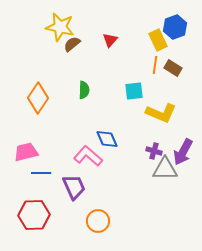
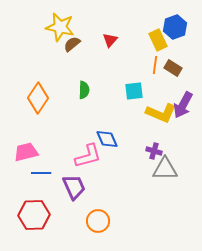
purple arrow: moved 47 px up
pink L-shape: rotated 124 degrees clockwise
